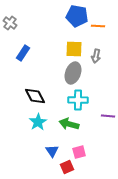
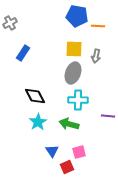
gray cross: rotated 24 degrees clockwise
